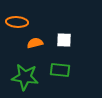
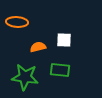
orange semicircle: moved 3 px right, 4 px down
